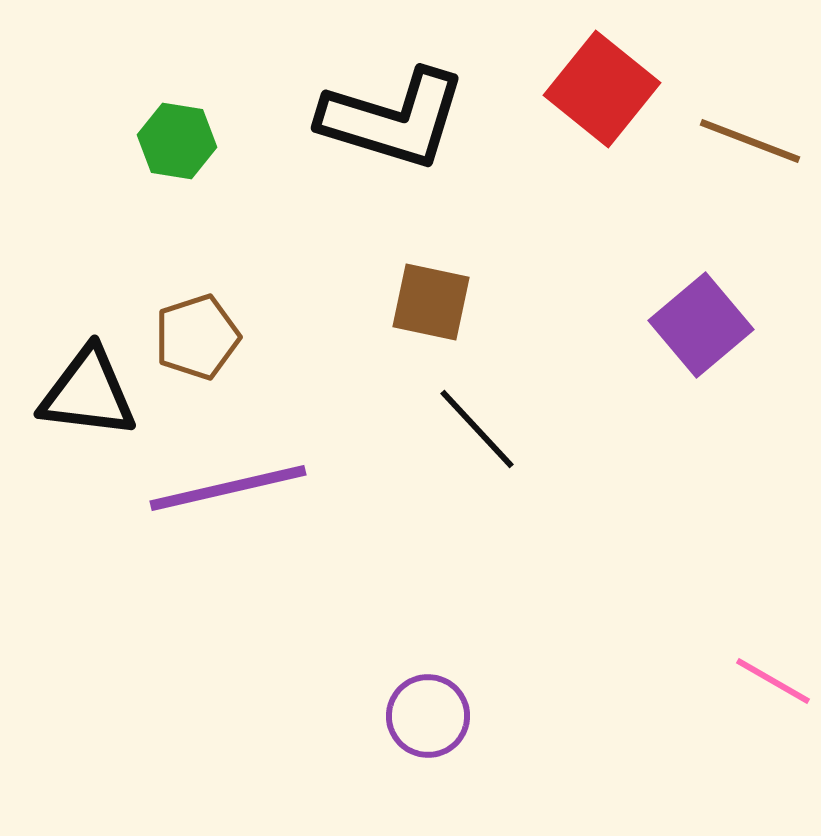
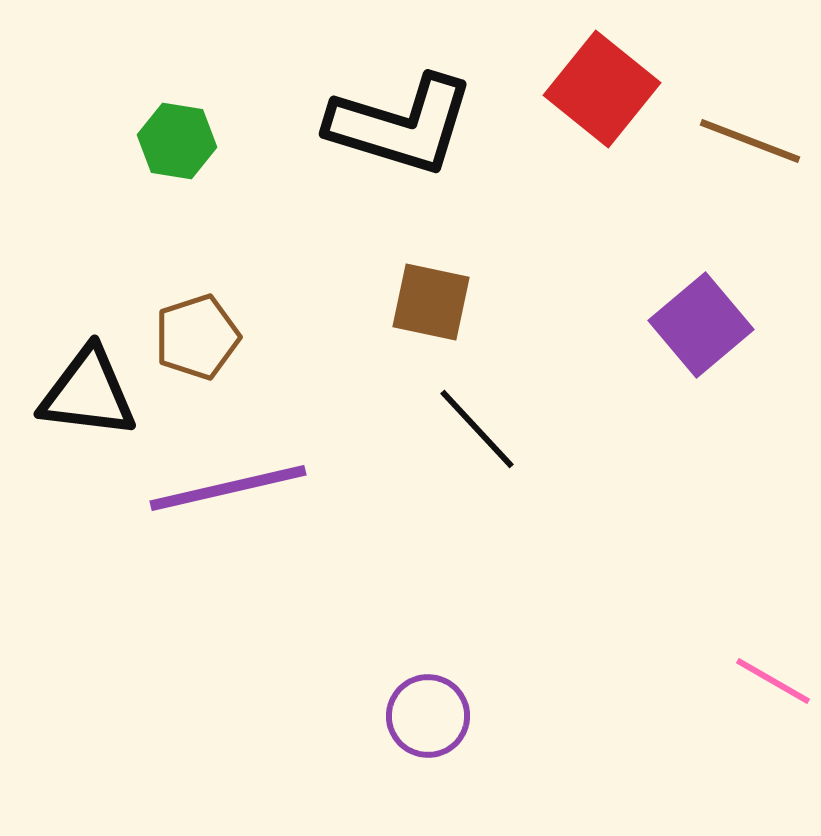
black L-shape: moved 8 px right, 6 px down
